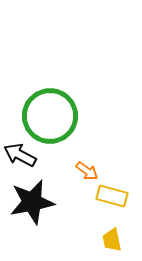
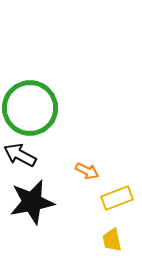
green circle: moved 20 px left, 8 px up
orange arrow: rotated 10 degrees counterclockwise
yellow rectangle: moved 5 px right, 2 px down; rotated 36 degrees counterclockwise
